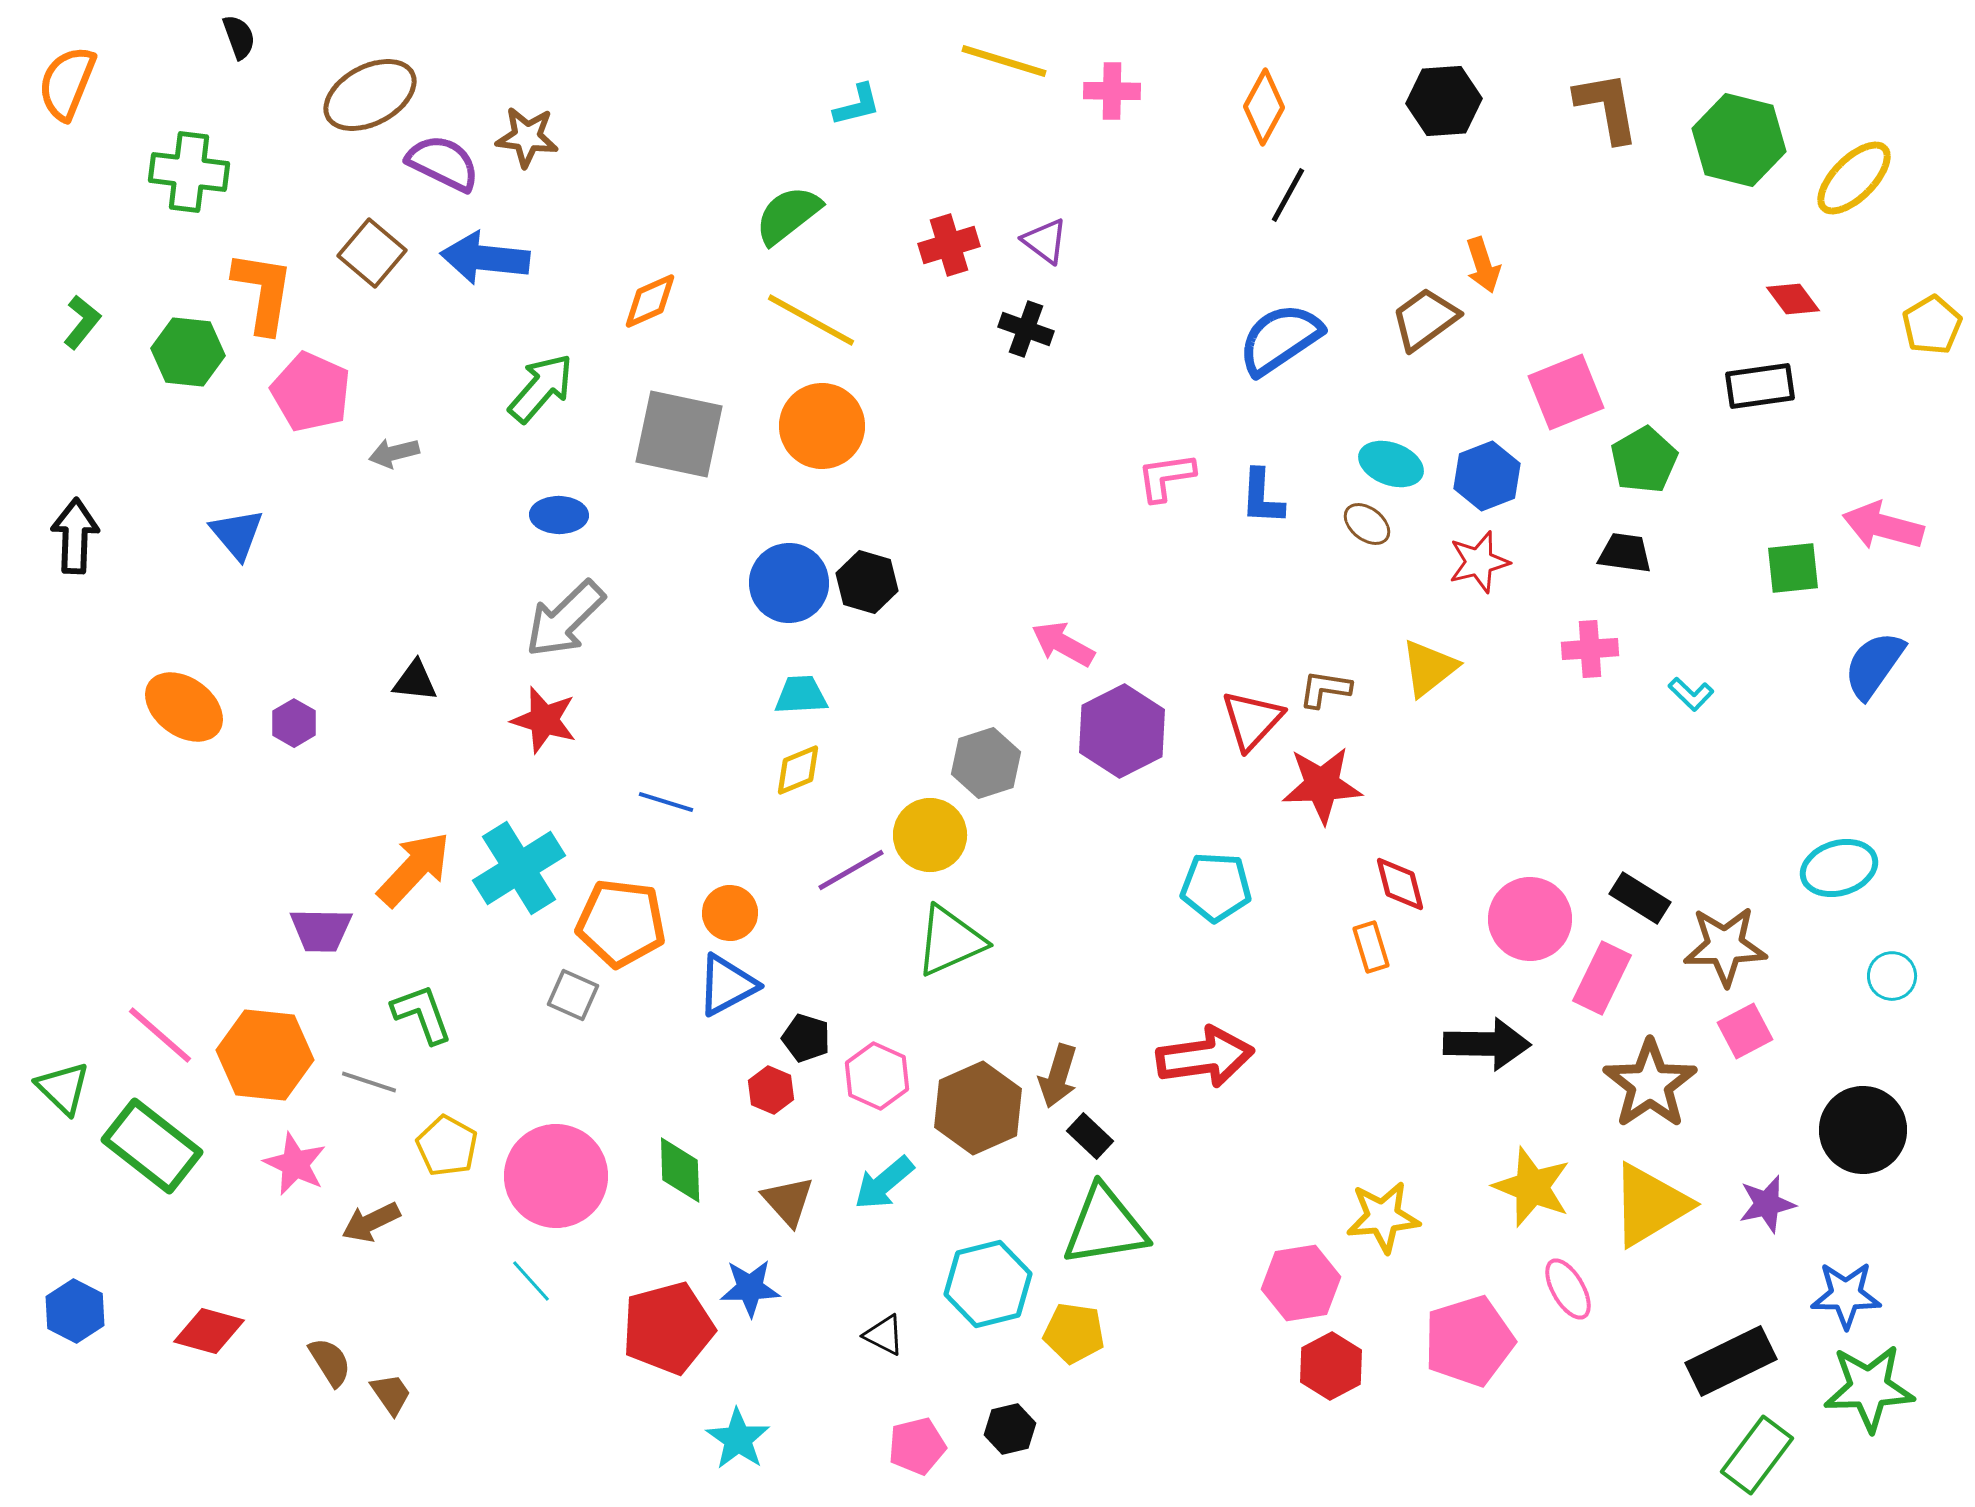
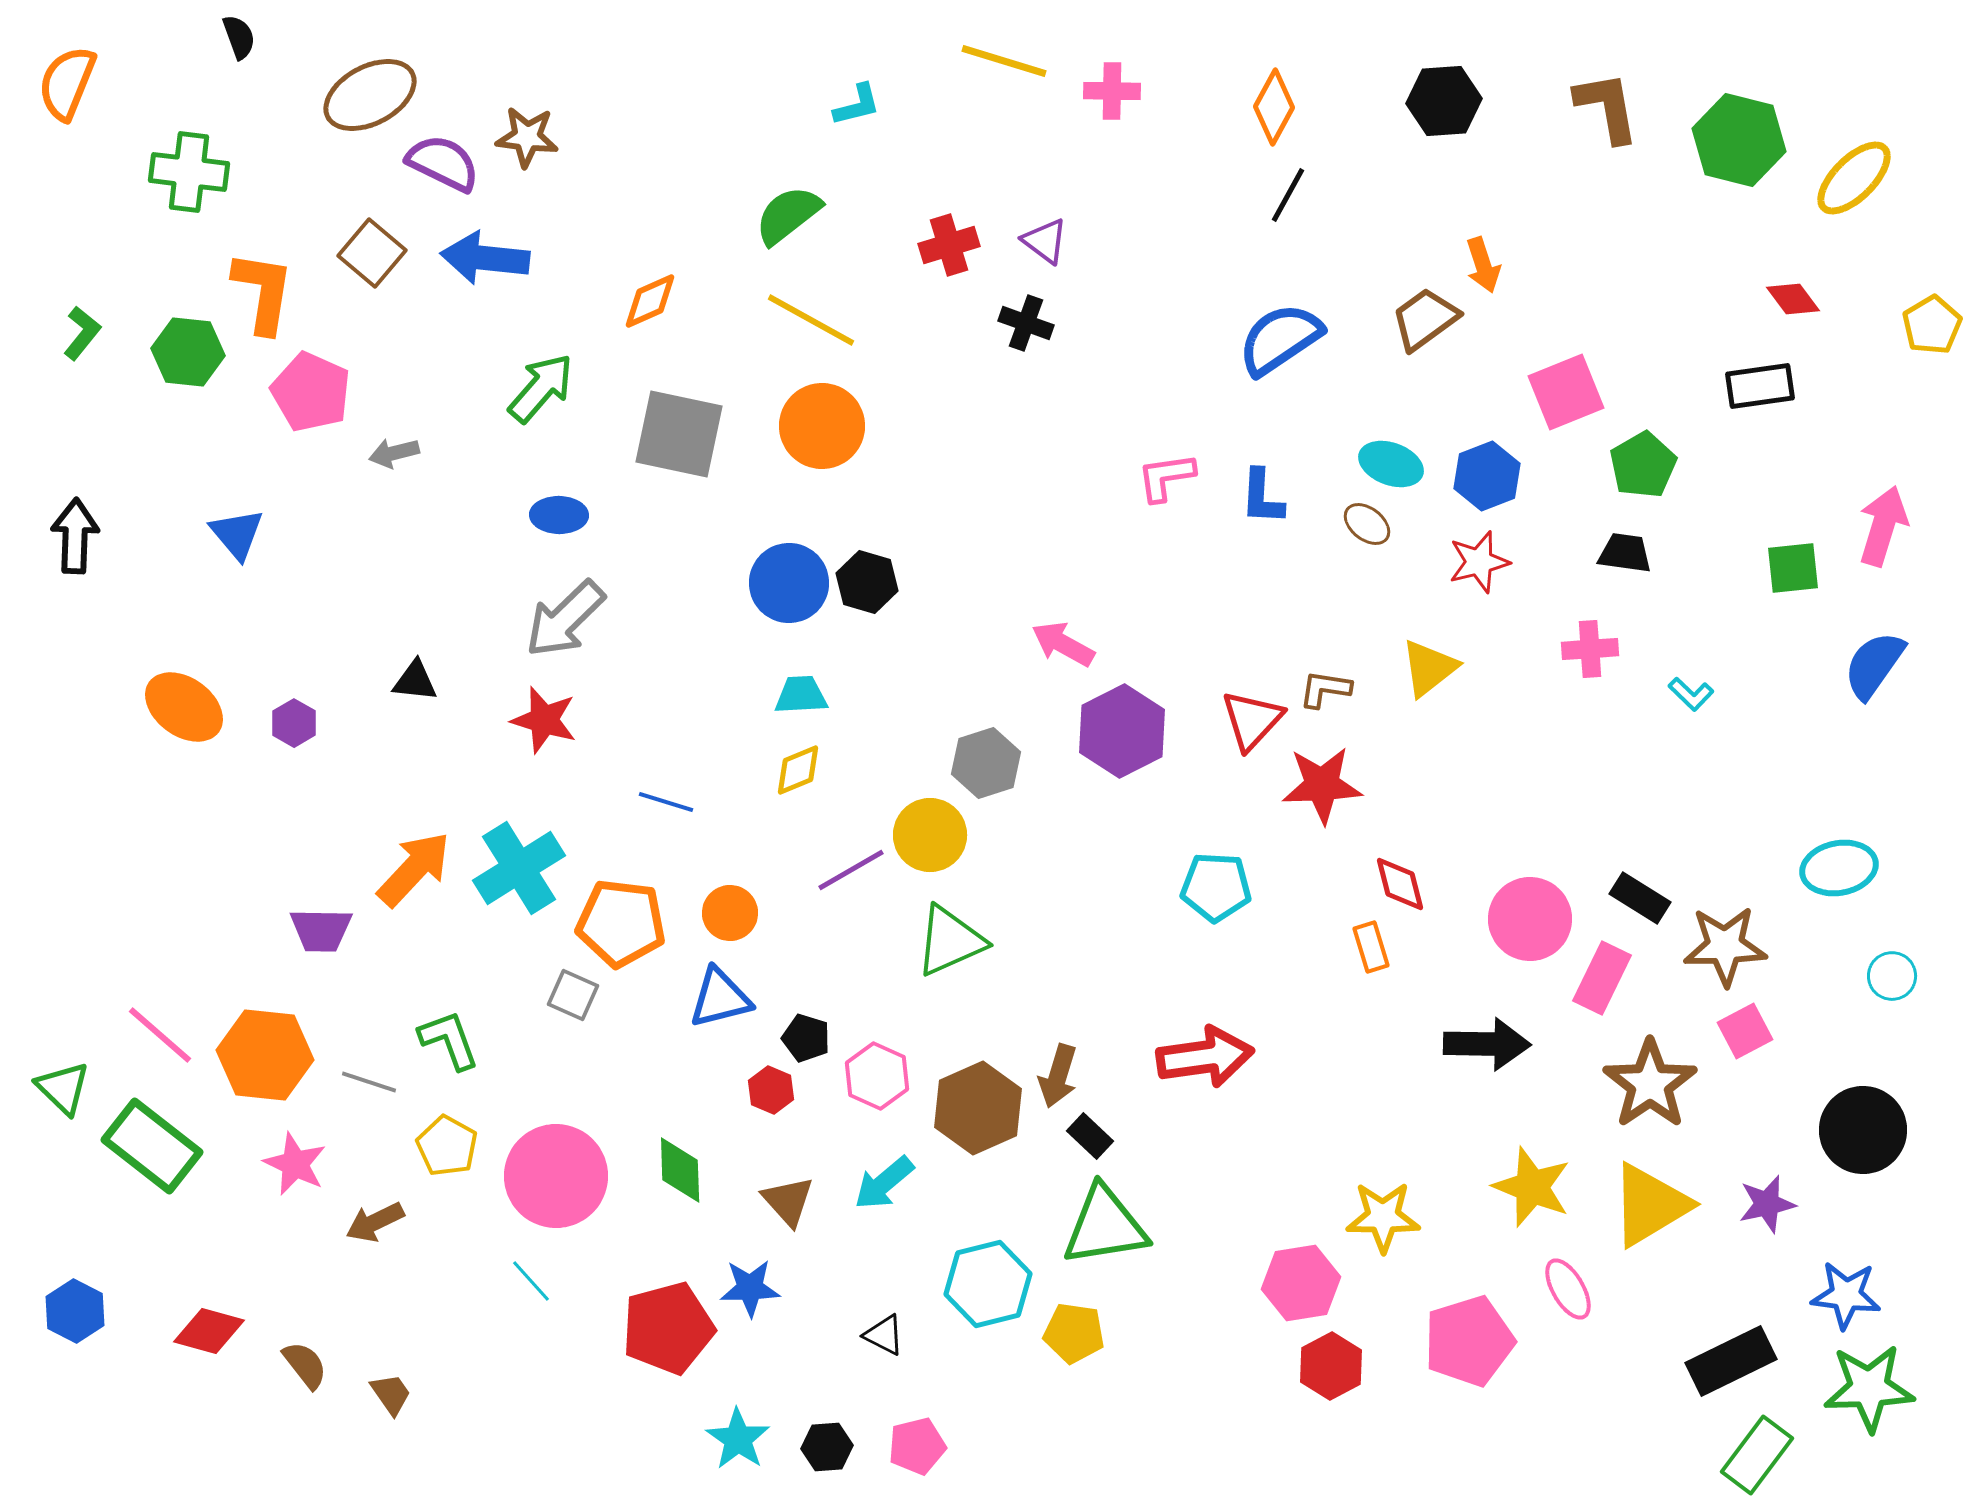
orange diamond at (1264, 107): moved 10 px right
green L-shape at (82, 322): moved 11 px down
black cross at (1026, 329): moved 6 px up
green pentagon at (1644, 460): moved 1 px left, 5 px down
pink arrow at (1883, 526): rotated 92 degrees clockwise
cyan ellipse at (1839, 868): rotated 6 degrees clockwise
blue triangle at (727, 985): moved 7 px left, 13 px down; rotated 14 degrees clockwise
green L-shape at (422, 1014): moved 27 px right, 26 px down
yellow star at (1383, 1217): rotated 6 degrees clockwise
brown arrow at (371, 1222): moved 4 px right
blue star at (1846, 1295): rotated 6 degrees clockwise
brown semicircle at (330, 1362): moved 25 px left, 3 px down; rotated 6 degrees counterclockwise
black hexagon at (1010, 1429): moved 183 px left, 18 px down; rotated 9 degrees clockwise
